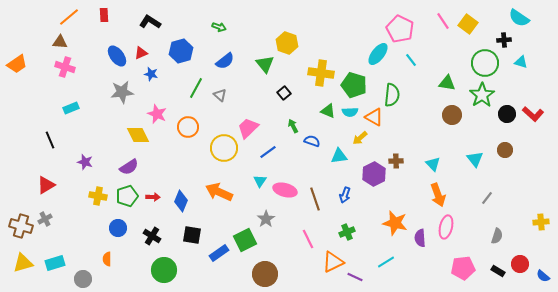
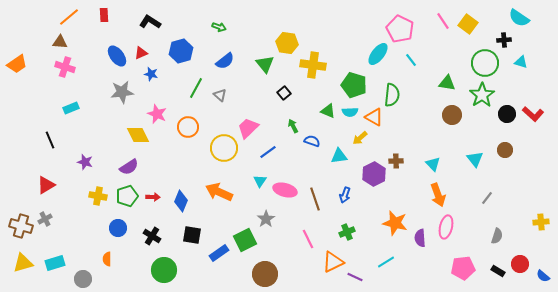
yellow hexagon at (287, 43): rotated 10 degrees counterclockwise
yellow cross at (321, 73): moved 8 px left, 8 px up
